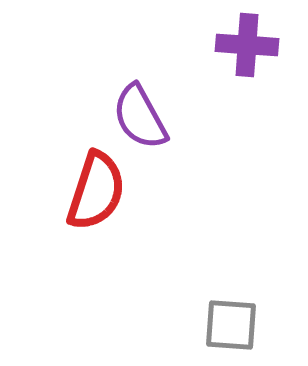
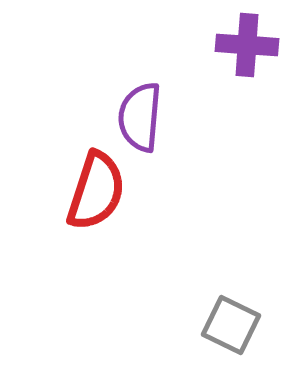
purple semicircle: rotated 34 degrees clockwise
gray square: rotated 22 degrees clockwise
